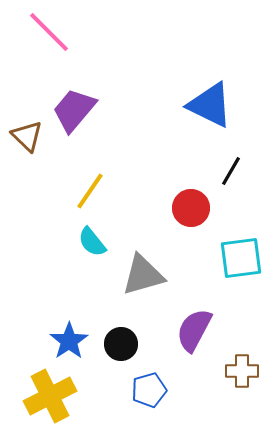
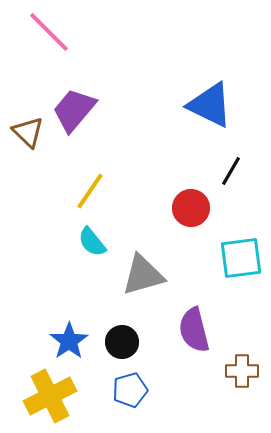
brown triangle: moved 1 px right, 4 px up
purple semicircle: rotated 42 degrees counterclockwise
black circle: moved 1 px right, 2 px up
blue pentagon: moved 19 px left
